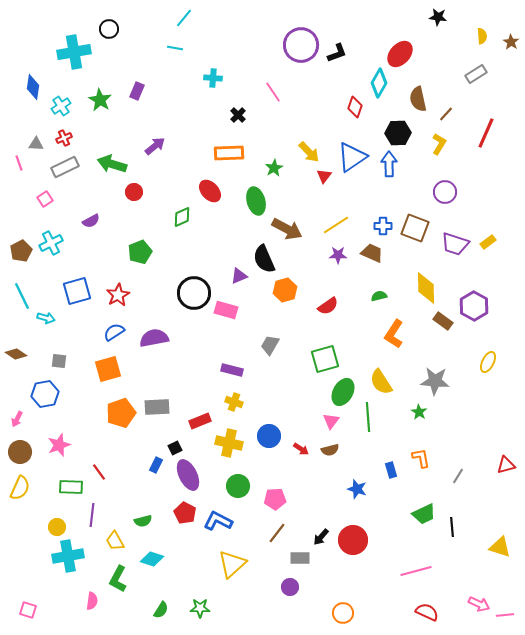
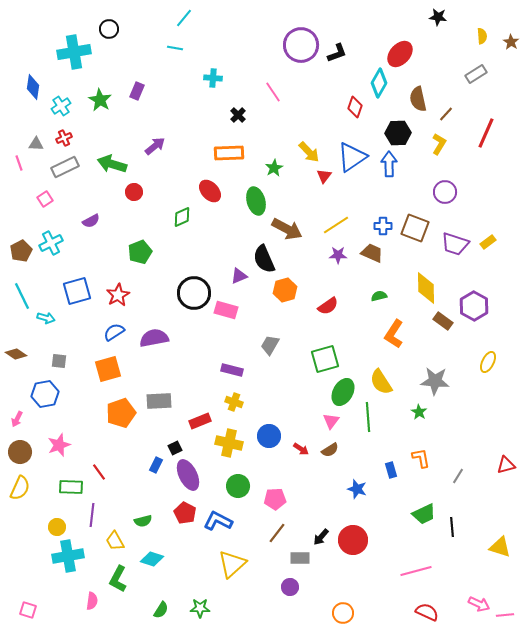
gray rectangle at (157, 407): moved 2 px right, 6 px up
brown semicircle at (330, 450): rotated 18 degrees counterclockwise
